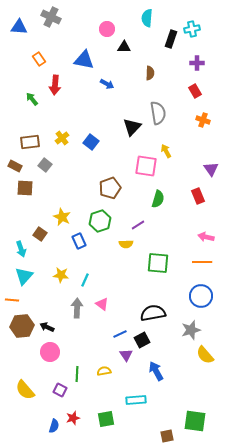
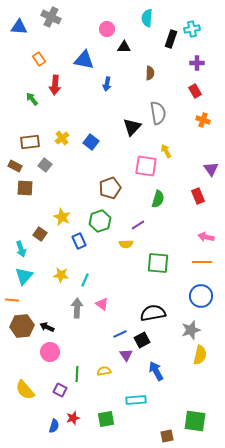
blue arrow at (107, 84): rotated 72 degrees clockwise
yellow semicircle at (205, 355): moved 5 px left; rotated 126 degrees counterclockwise
